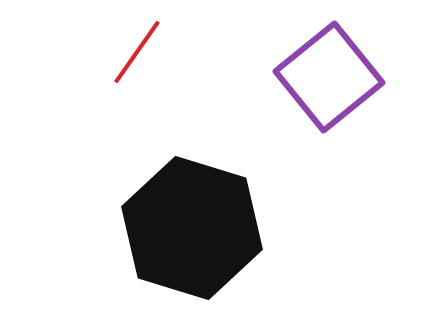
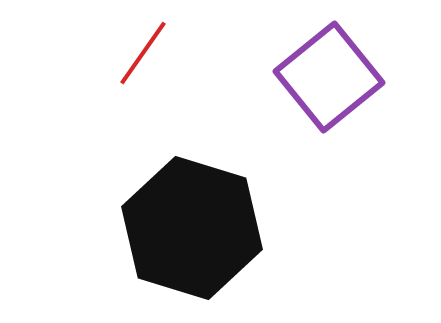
red line: moved 6 px right, 1 px down
